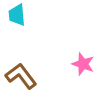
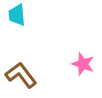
brown L-shape: moved 1 px up
